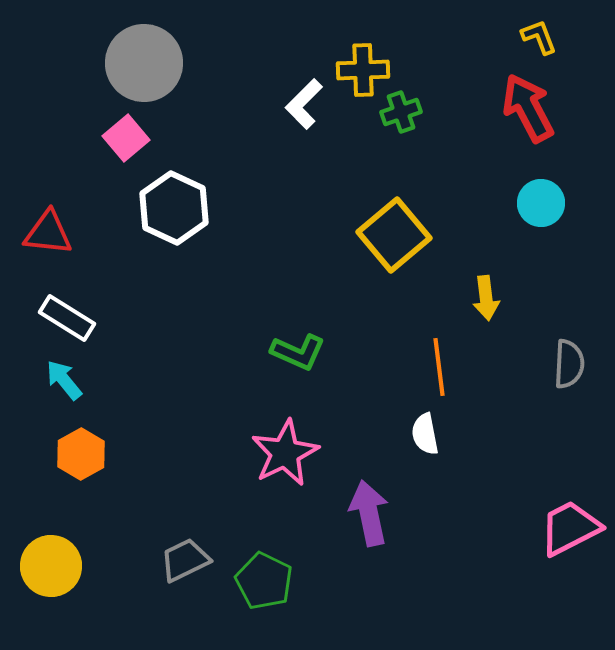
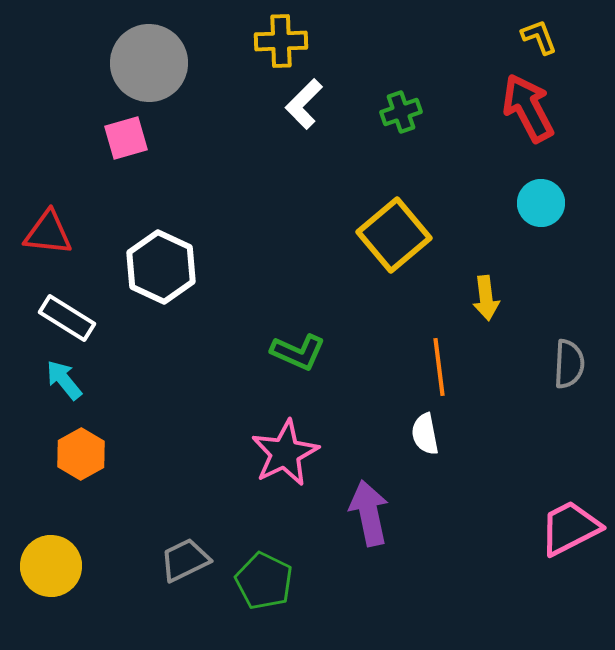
gray circle: moved 5 px right
yellow cross: moved 82 px left, 29 px up
pink square: rotated 24 degrees clockwise
white hexagon: moved 13 px left, 59 px down
